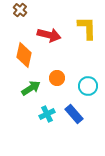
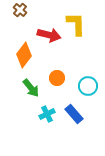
yellow L-shape: moved 11 px left, 4 px up
orange diamond: rotated 25 degrees clockwise
green arrow: rotated 84 degrees clockwise
